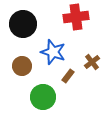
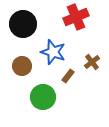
red cross: rotated 15 degrees counterclockwise
